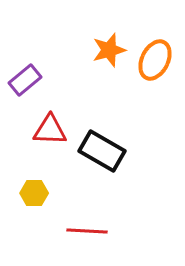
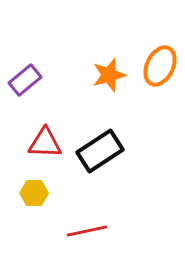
orange star: moved 25 px down
orange ellipse: moved 5 px right, 6 px down
red triangle: moved 5 px left, 13 px down
black rectangle: moved 2 px left; rotated 63 degrees counterclockwise
red line: rotated 15 degrees counterclockwise
